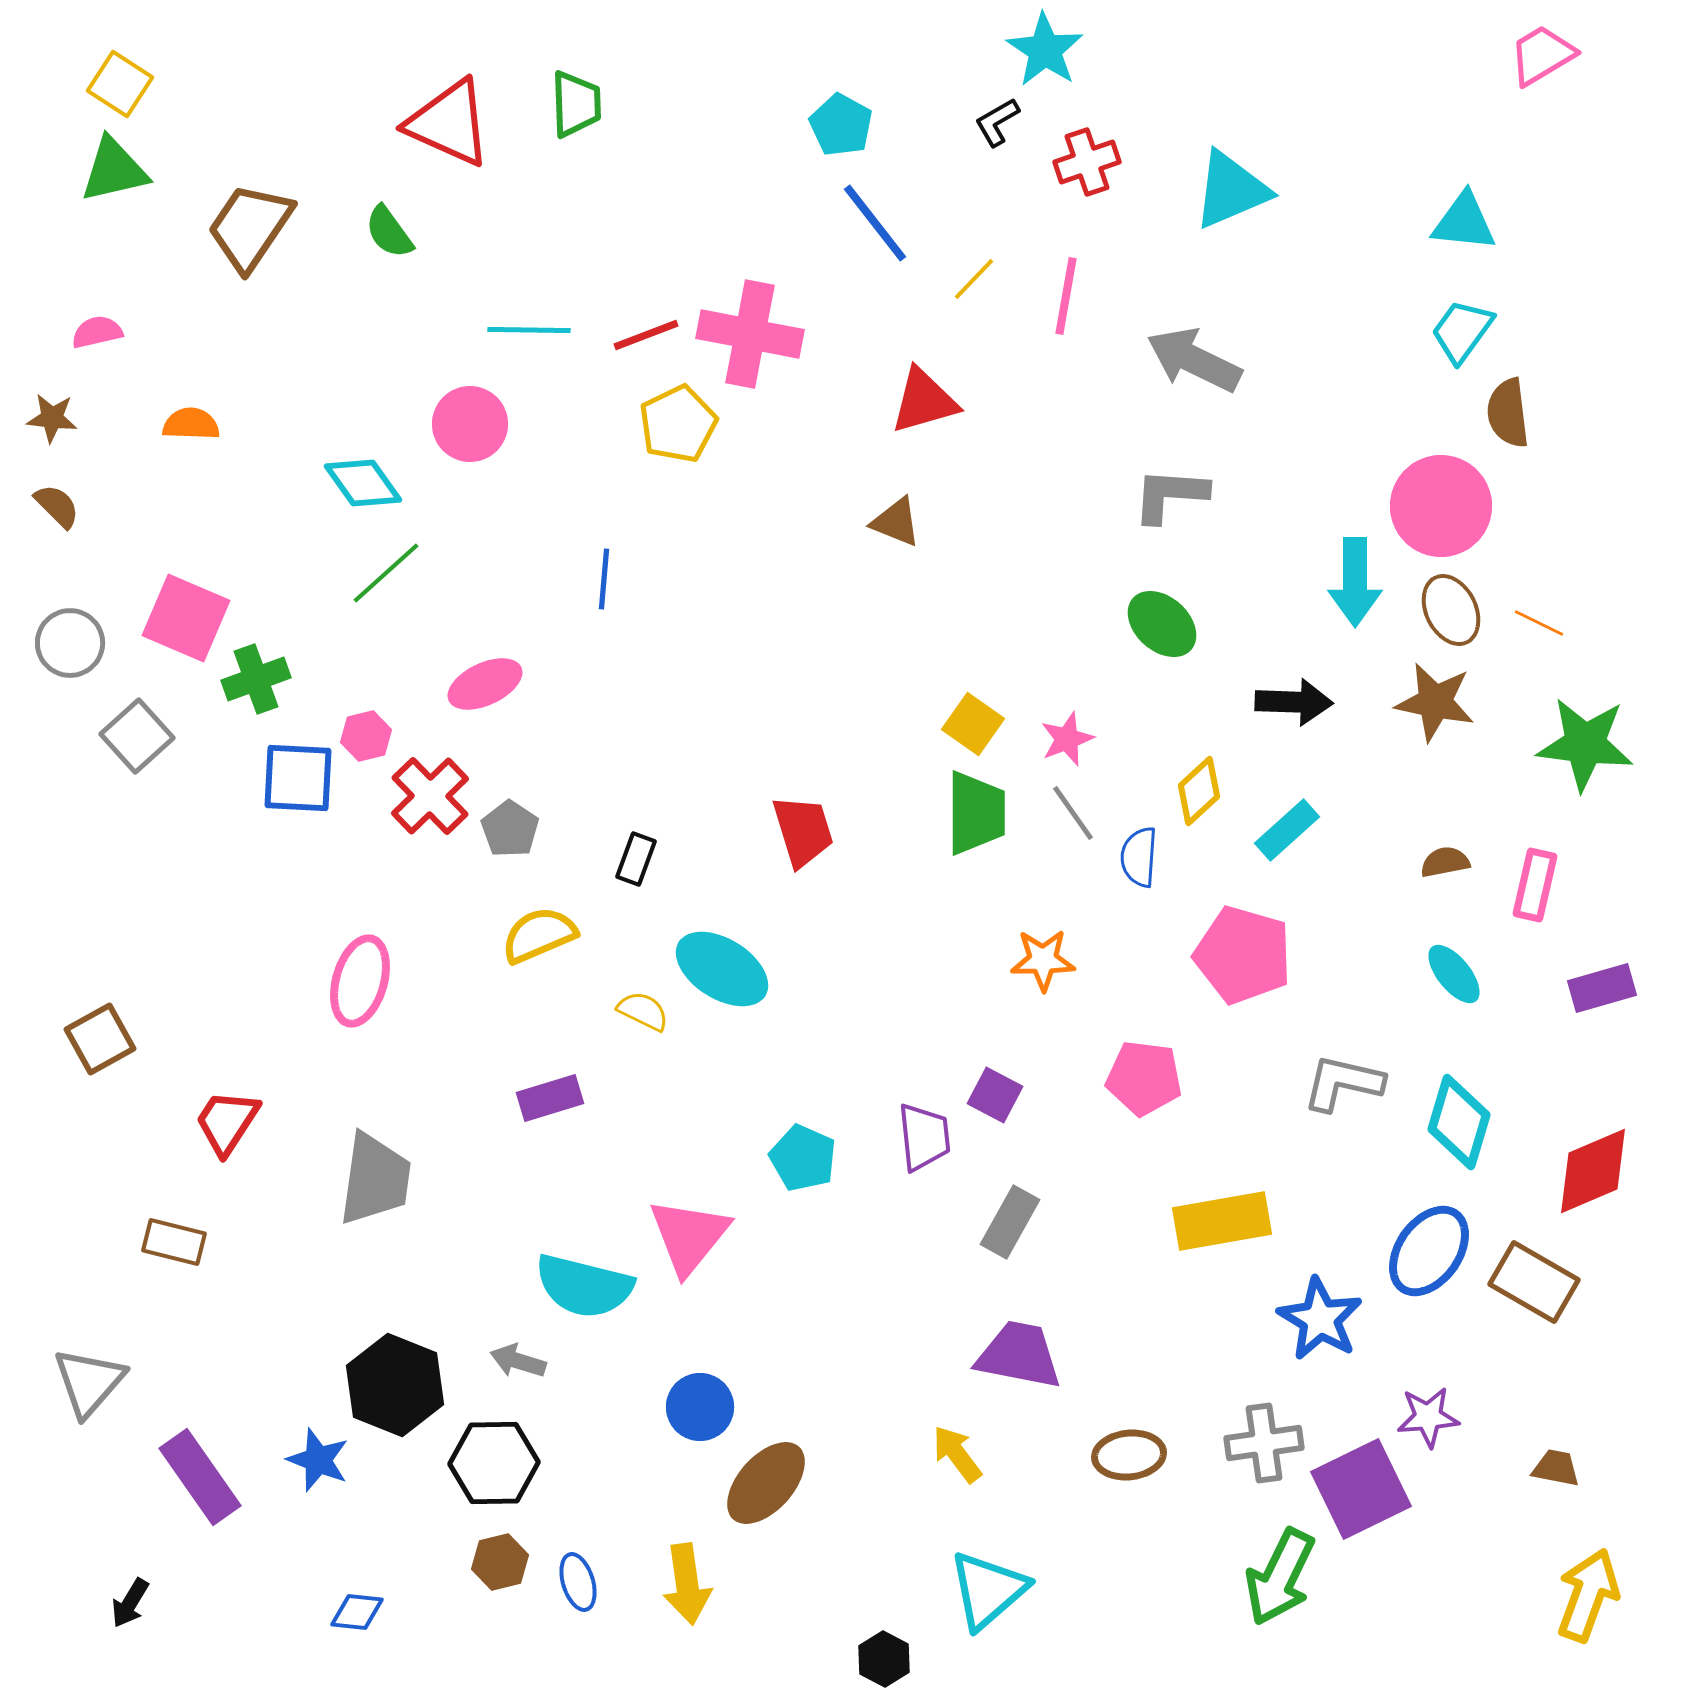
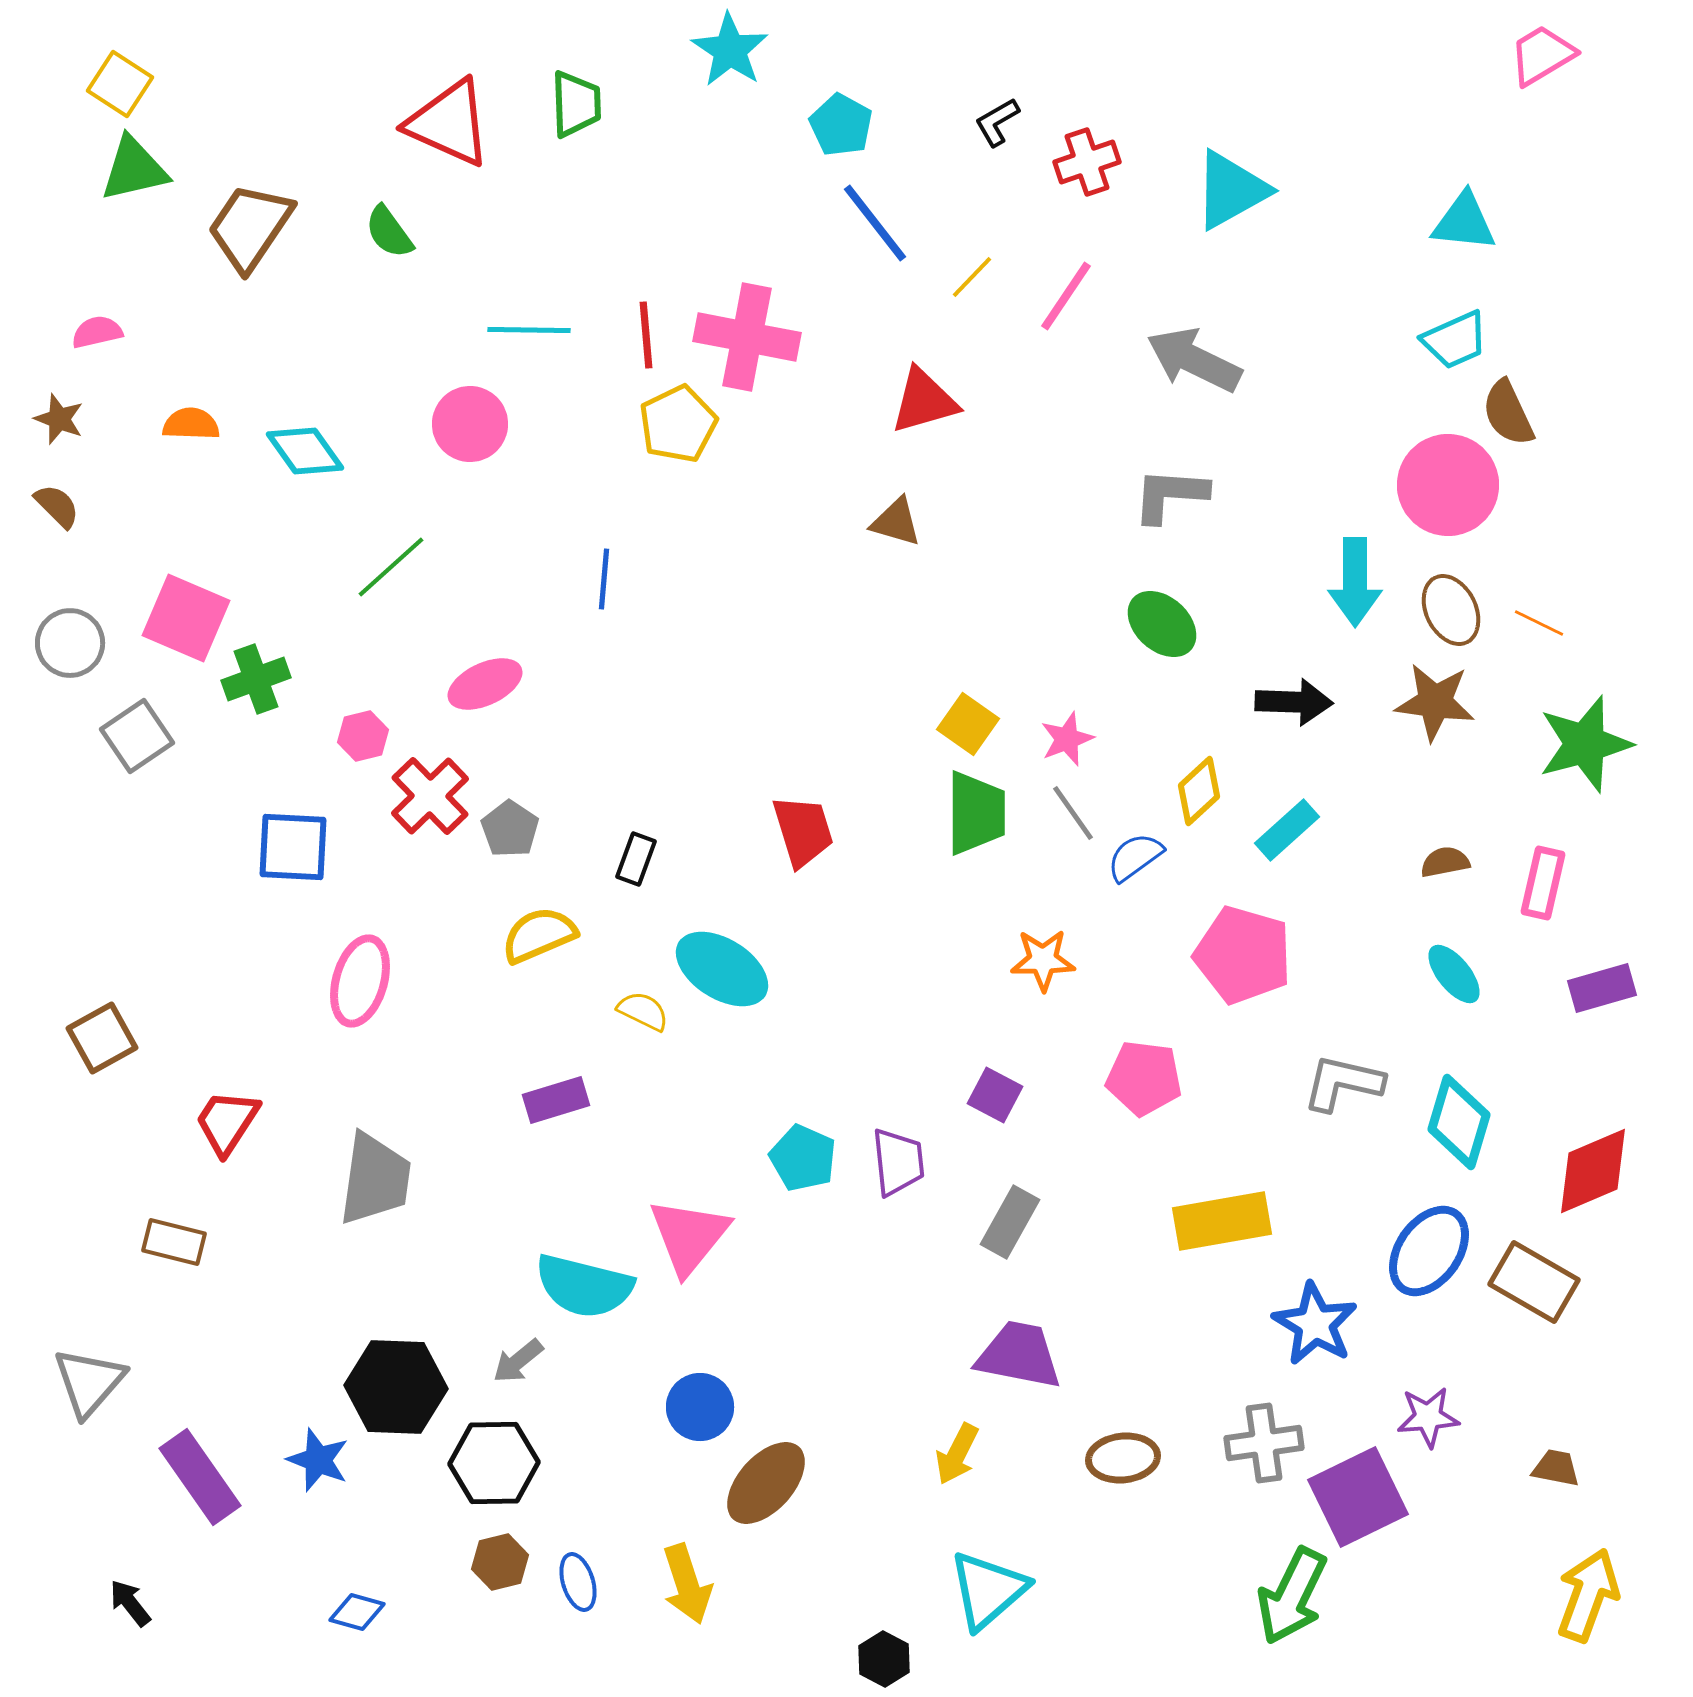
cyan star at (1045, 50): moved 315 px left
green triangle at (114, 170): moved 20 px right, 1 px up
cyan triangle at (1231, 190): rotated 6 degrees counterclockwise
yellow line at (974, 279): moved 2 px left, 2 px up
pink line at (1066, 296): rotated 24 degrees clockwise
cyan trapezoid at (1462, 331): moved 7 px left, 9 px down; rotated 150 degrees counterclockwise
pink cross at (750, 334): moved 3 px left, 3 px down
red line at (646, 335): rotated 74 degrees counterclockwise
brown semicircle at (1508, 413): rotated 18 degrees counterclockwise
brown star at (52, 418): moved 7 px right, 1 px down; rotated 15 degrees clockwise
cyan diamond at (363, 483): moved 58 px left, 32 px up
pink circle at (1441, 506): moved 7 px right, 21 px up
brown triangle at (896, 522): rotated 6 degrees counterclockwise
green line at (386, 573): moved 5 px right, 6 px up
brown star at (1435, 702): rotated 4 degrees counterclockwise
yellow square at (973, 724): moved 5 px left
gray square at (137, 736): rotated 8 degrees clockwise
pink hexagon at (366, 736): moved 3 px left
green star at (1585, 744): rotated 22 degrees counterclockwise
blue square at (298, 778): moved 5 px left, 69 px down
blue semicircle at (1139, 857): moved 4 px left; rotated 50 degrees clockwise
pink rectangle at (1535, 885): moved 8 px right, 2 px up
brown square at (100, 1039): moved 2 px right, 1 px up
purple rectangle at (550, 1098): moved 6 px right, 2 px down
purple trapezoid at (924, 1137): moved 26 px left, 25 px down
blue star at (1320, 1319): moved 5 px left, 5 px down
gray arrow at (518, 1361): rotated 56 degrees counterclockwise
black hexagon at (395, 1385): moved 1 px right, 2 px down; rotated 20 degrees counterclockwise
yellow arrow at (957, 1454): rotated 116 degrees counterclockwise
brown ellipse at (1129, 1455): moved 6 px left, 3 px down
purple square at (1361, 1489): moved 3 px left, 8 px down
green arrow at (1280, 1577): moved 12 px right, 19 px down
yellow arrow at (687, 1584): rotated 10 degrees counterclockwise
black arrow at (130, 1603): rotated 111 degrees clockwise
blue diamond at (357, 1612): rotated 10 degrees clockwise
